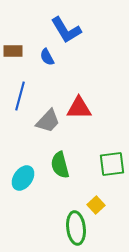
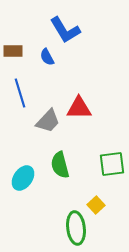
blue L-shape: moved 1 px left
blue line: moved 3 px up; rotated 32 degrees counterclockwise
